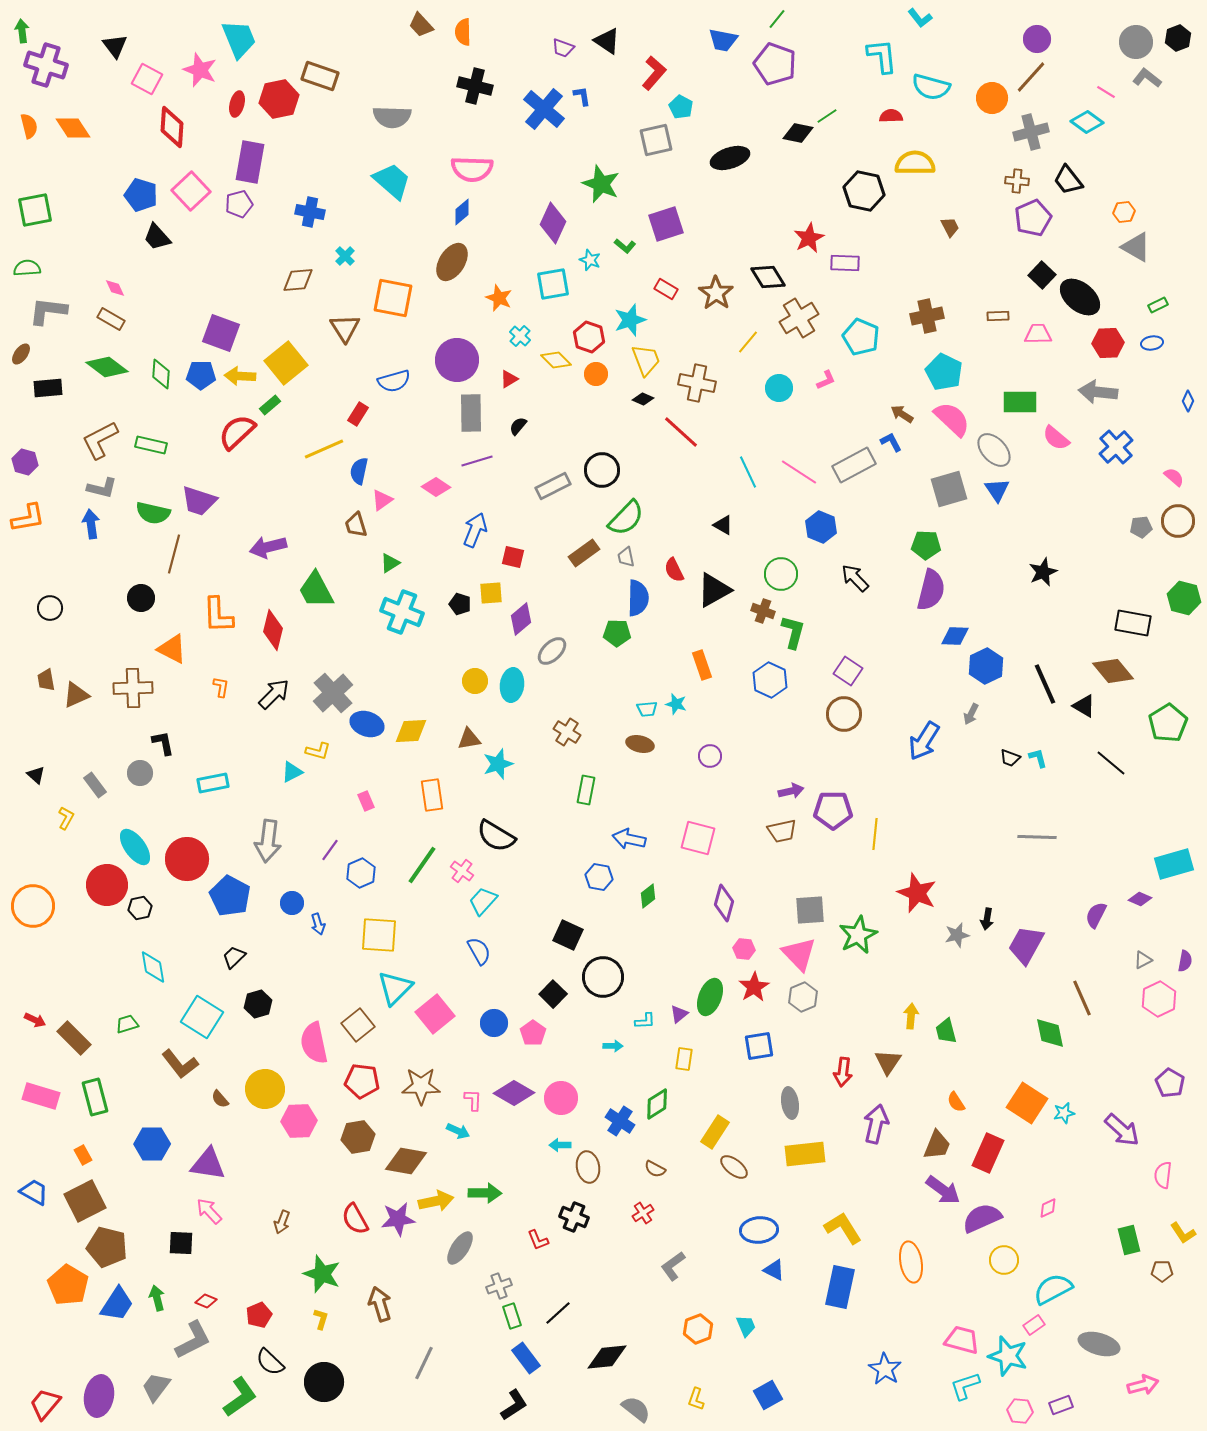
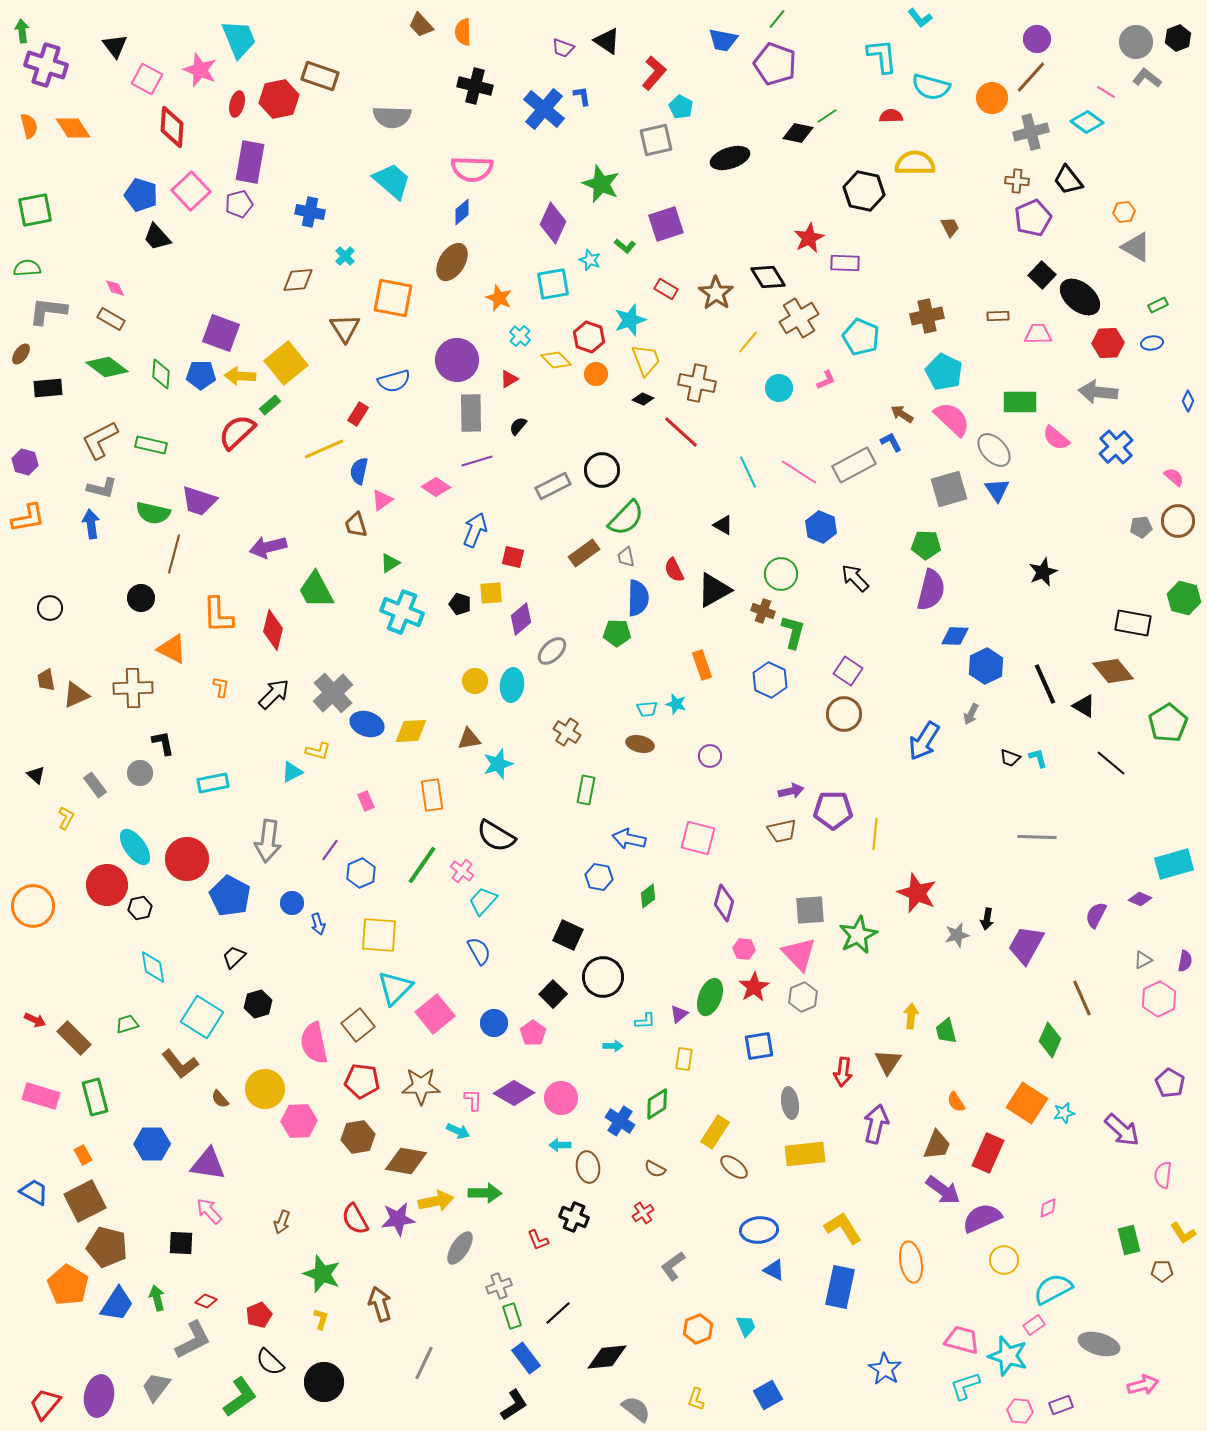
green diamond at (1050, 1033): moved 7 px down; rotated 36 degrees clockwise
